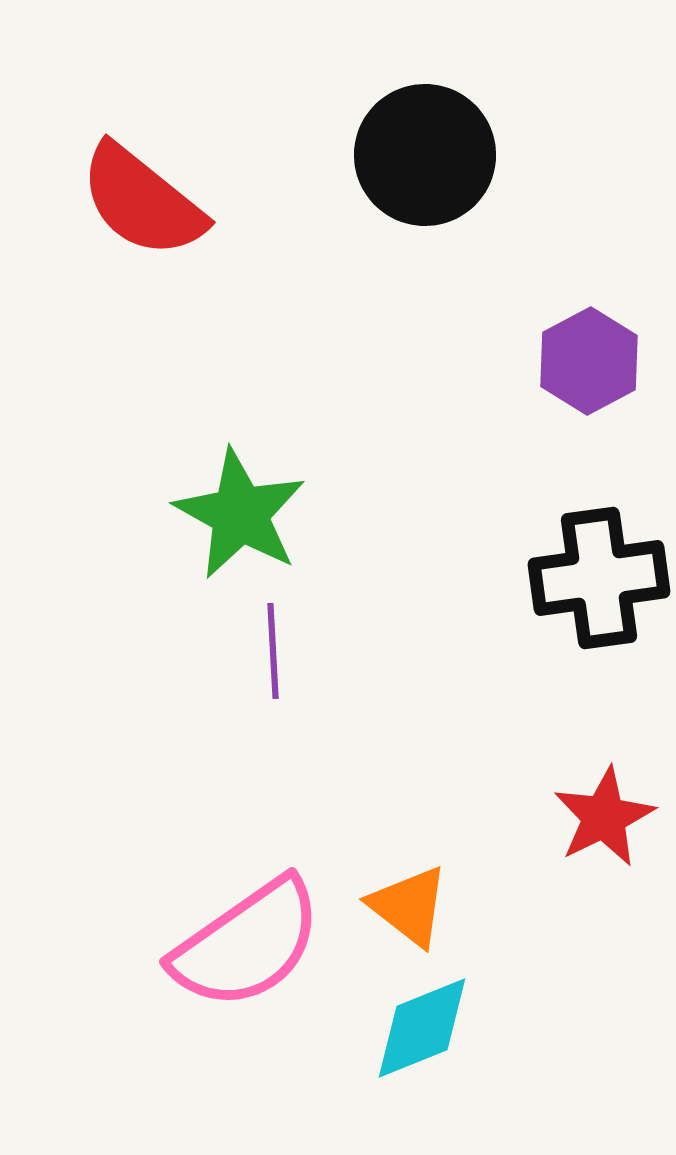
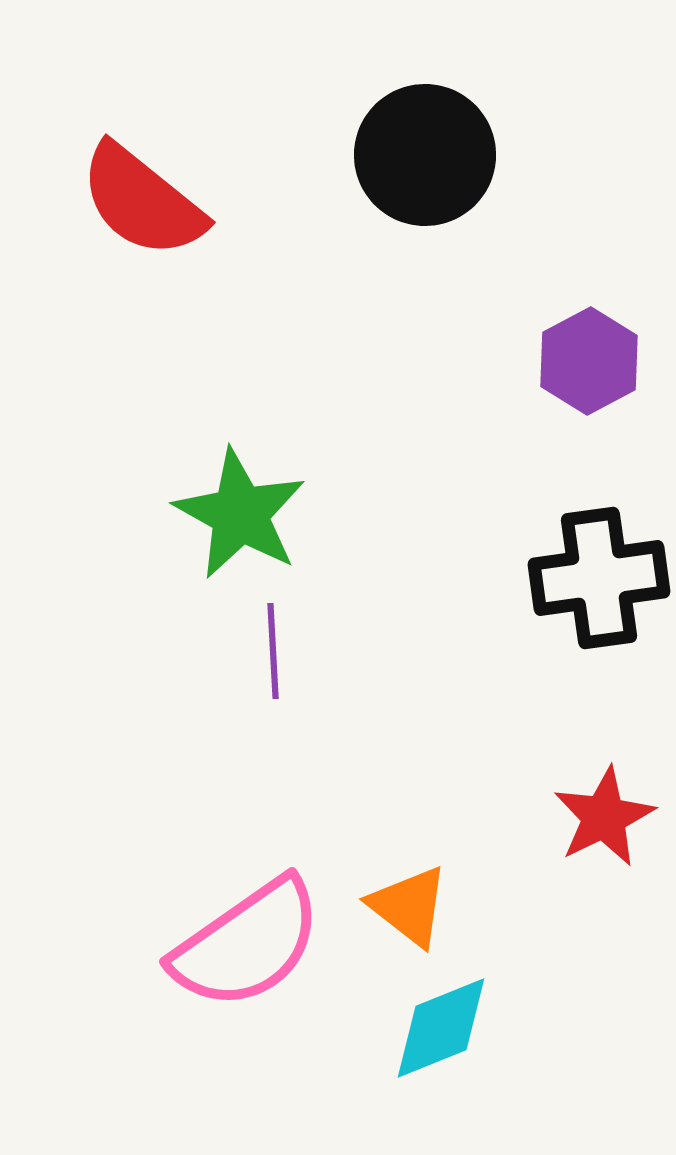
cyan diamond: moved 19 px right
